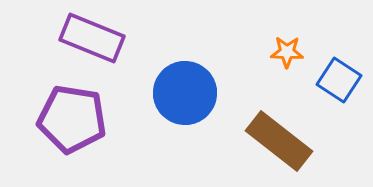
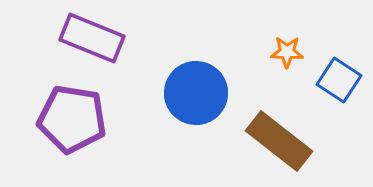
blue circle: moved 11 px right
